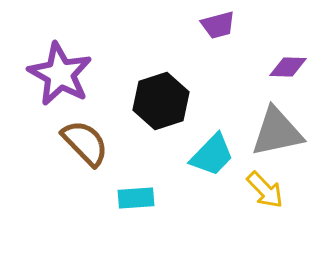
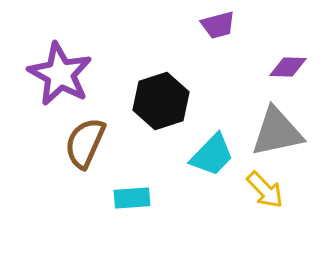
brown semicircle: rotated 112 degrees counterclockwise
cyan rectangle: moved 4 px left
